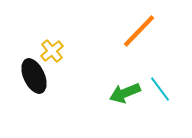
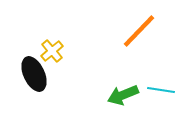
black ellipse: moved 2 px up
cyan line: moved 1 px right, 1 px down; rotated 44 degrees counterclockwise
green arrow: moved 2 px left, 2 px down
